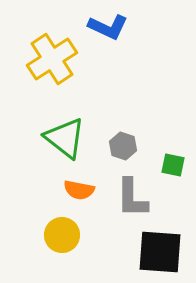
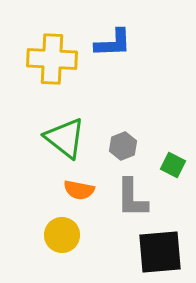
blue L-shape: moved 5 px right, 16 px down; rotated 27 degrees counterclockwise
yellow cross: rotated 36 degrees clockwise
gray hexagon: rotated 20 degrees clockwise
green square: rotated 15 degrees clockwise
black square: rotated 9 degrees counterclockwise
